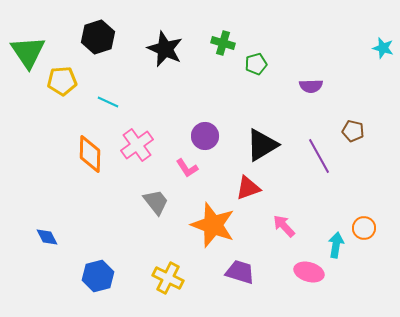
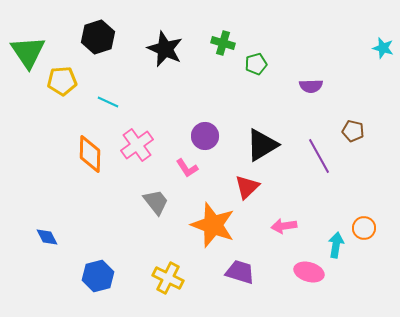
red triangle: moved 1 px left, 1 px up; rotated 24 degrees counterclockwise
pink arrow: rotated 55 degrees counterclockwise
